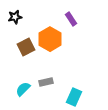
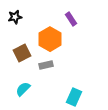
brown square: moved 4 px left, 6 px down
gray rectangle: moved 17 px up
